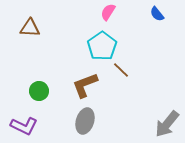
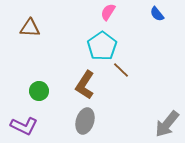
brown L-shape: rotated 36 degrees counterclockwise
